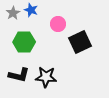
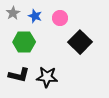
blue star: moved 4 px right, 6 px down
pink circle: moved 2 px right, 6 px up
black square: rotated 20 degrees counterclockwise
black star: moved 1 px right
